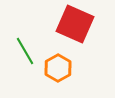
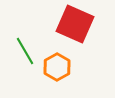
orange hexagon: moved 1 px left, 1 px up
